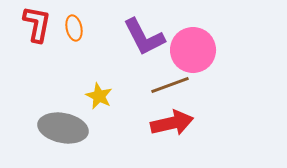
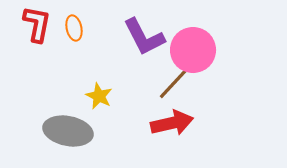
brown line: moved 4 px right, 2 px up; rotated 27 degrees counterclockwise
gray ellipse: moved 5 px right, 3 px down
